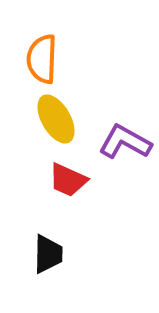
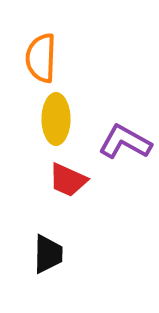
orange semicircle: moved 1 px left, 1 px up
yellow ellipse: rotated 30 degrees clockwise
